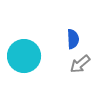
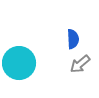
cyan circle: moved 5 px left, 7 px down
